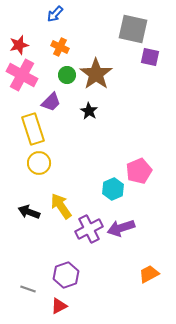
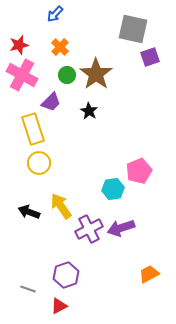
orange cross: rotated 18 degrees clockwise
purple square: rotated 30 degrees counterclockwise
cyan hexagon: rotated 15 degrees clockwise
